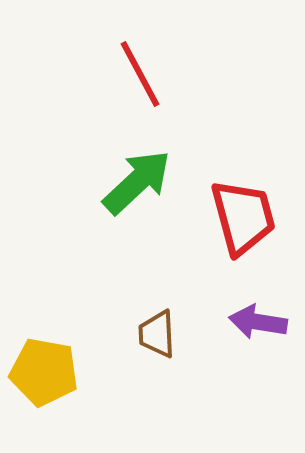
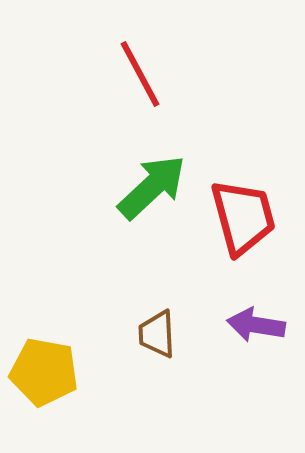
green arrow: moved 15 px right, 5 px down
purple arrow: moved 2 px left, 3 px down
